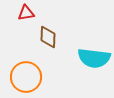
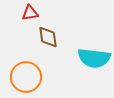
red triangle: moved 4 px right
brown diamond: rotated 10 degrees counterclockwise
